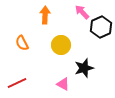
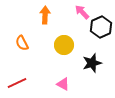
yellow circle: moved 3 px right
black star: moved 8 px right, 5 px up
